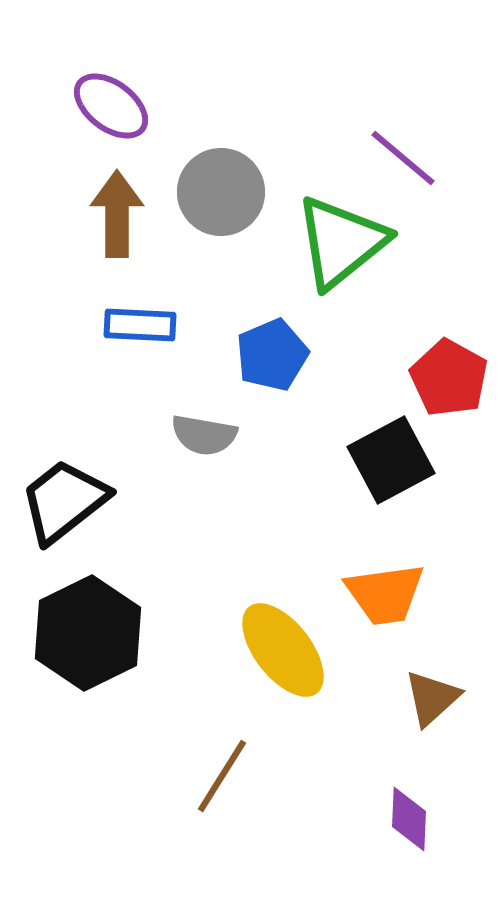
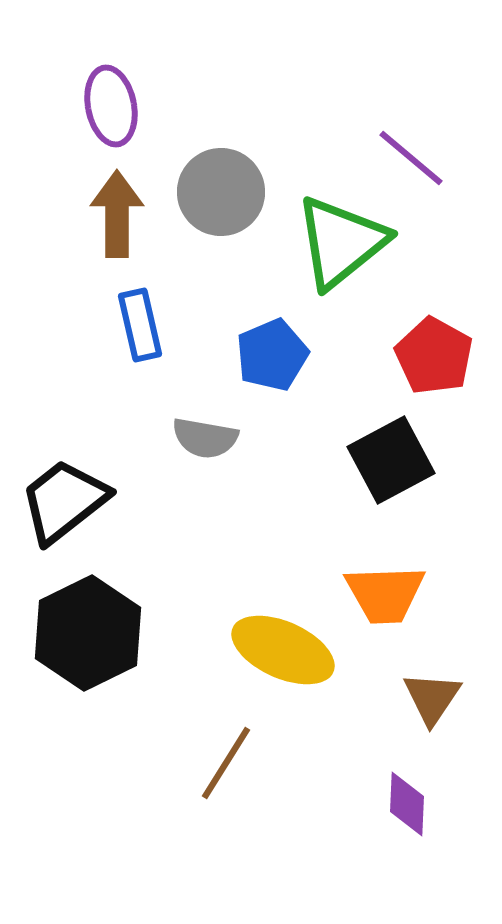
purple ellipse: rotated 42 degrees clockwise
purple line: moved 8 px right
blue rectangle: rotated 74 degrees clockwise
red pentagon: moved 15 px left, 22 px up
gray semicircle: moved 1 px right, 3 px down
orange trapezoid: rotated 6 degrees clockwise
yellow ellipse: rotated 28 degrees counterclockwise
brown triangle: rotated 14 degrees counterclockwise
brown line: moved 4 px right, 13 px up
purple diamond: moved 2 px left, 15 px up
